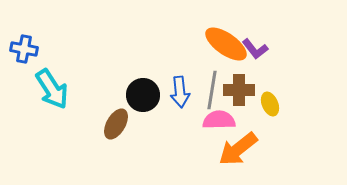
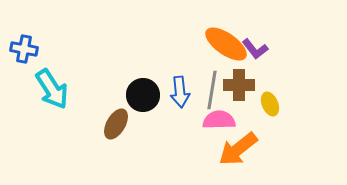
brown cross: moved 5 px up
